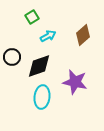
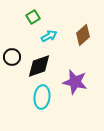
green square: moved 1 px right
cyan arrow: moved 1 px right
